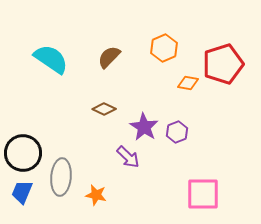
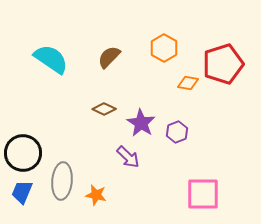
orange hexagon: rotated 8 degrees counterclockwise
purple star: moved 3 px left, 4 px up
gray ellipse: moved 1 px right, 4 px down
